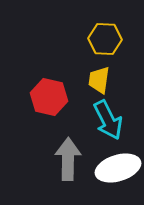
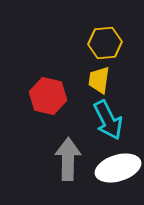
yellow hexagon: moved 4 px down; rotated 8 degrees counterclockwise
red hexagon: moved 1 px left, 1 px up
